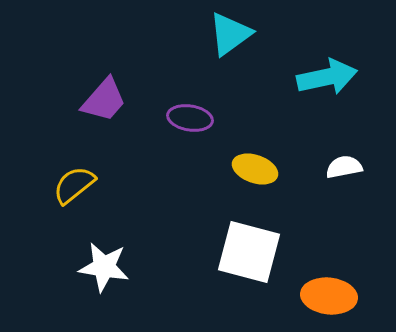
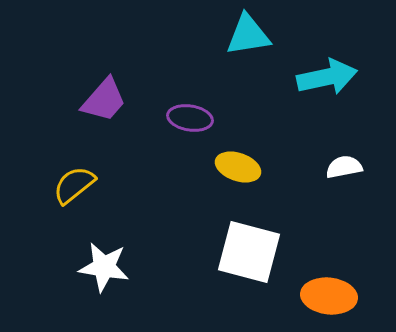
cyan triangle: moved 18 px right, 1 px down; rotated 27 degrees clockwise
yellow ellipse: moved 17 px left, 2 px up
